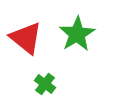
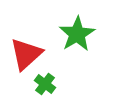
red triangle: moved 16 px down; rotated 39 degrees clockwise
